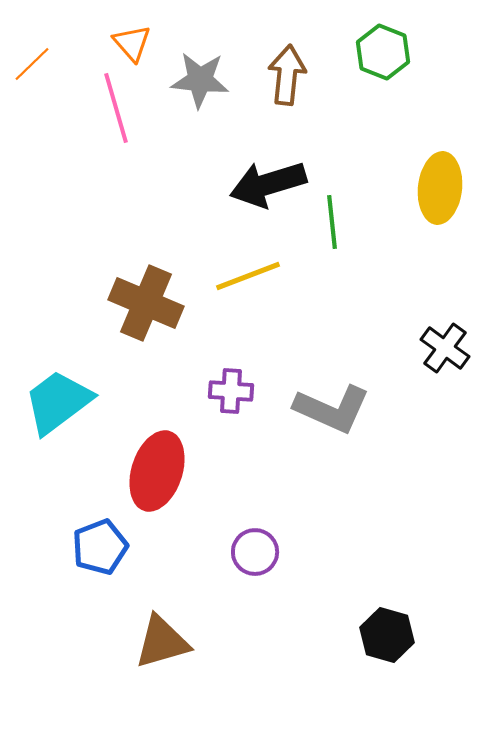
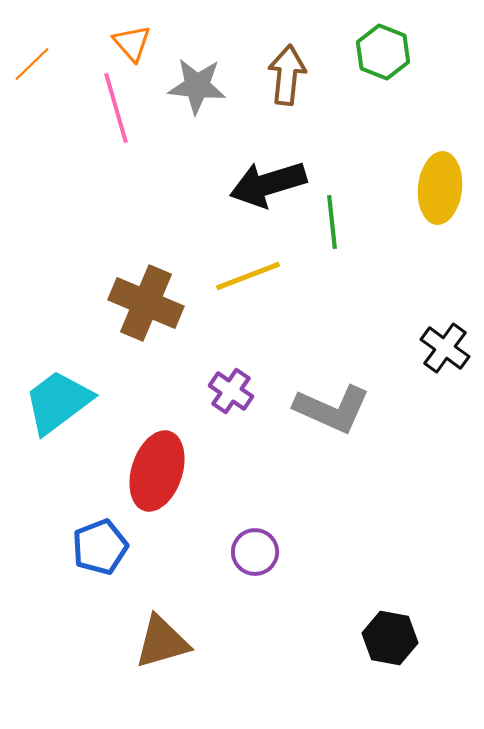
gray star: moved 3 px left, 6 px down
purple cross: rotated 30 degrees clockwise
black hexagon: moved 3 px right, 3 px down; rotated 6 degrees counterclockwise
